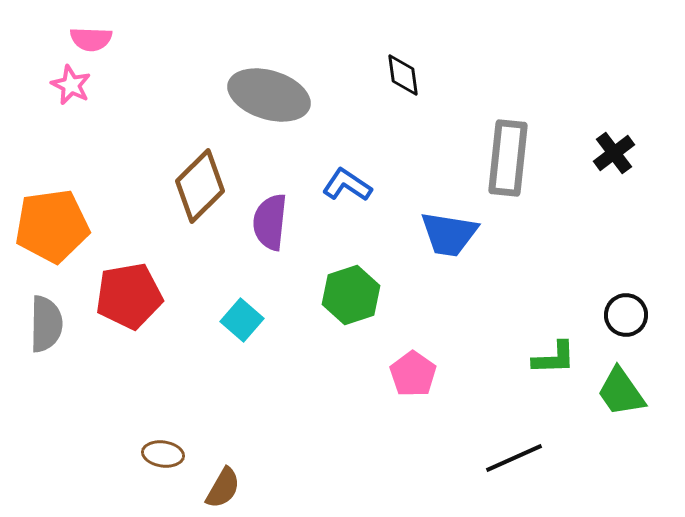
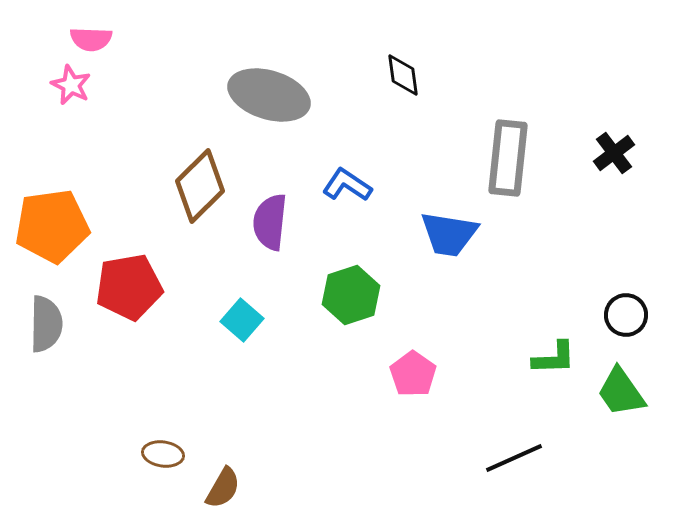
red pentagon: moved 9 px up
